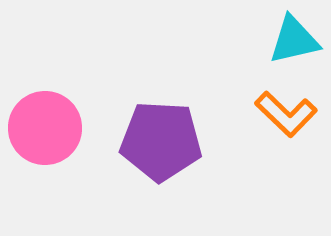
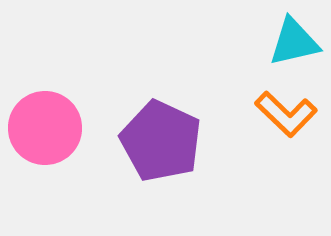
cyan triangle: moved 2 px down
purple pentagon: rotated 22 degrees clockwise
